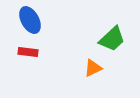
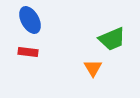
green trapezoid: rotated 20 degrees clockwise
orange triangle: rotated 36 degrees counterclockwise
